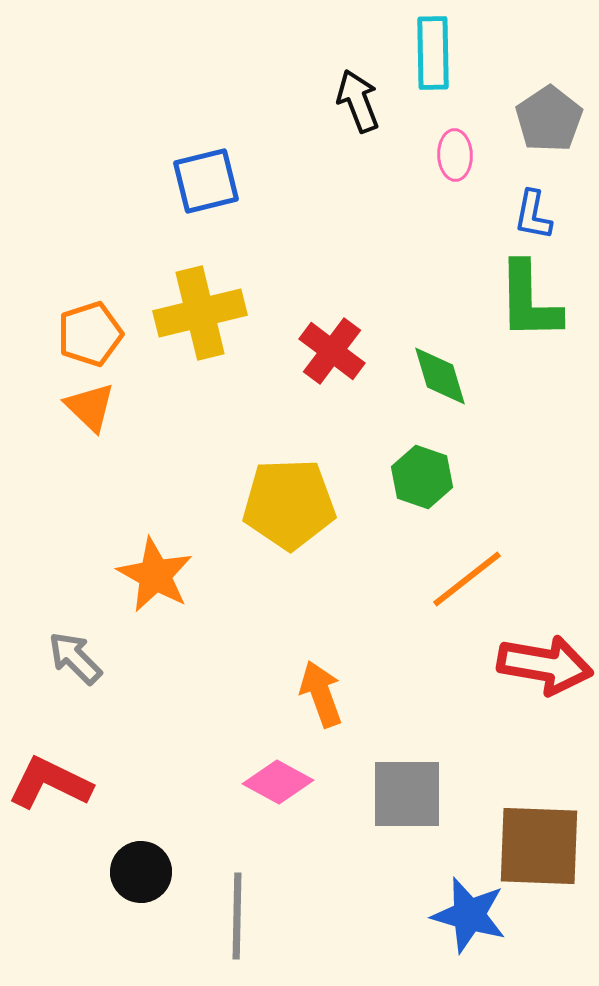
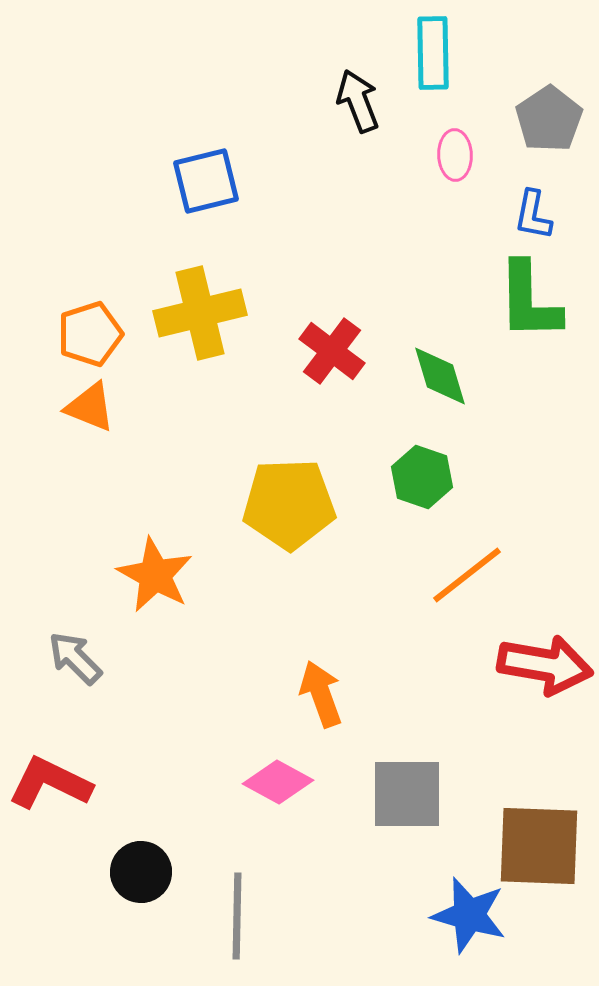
orange triangle: rotated 22 degrees counterclockwise
orange line: moved 4 px up
